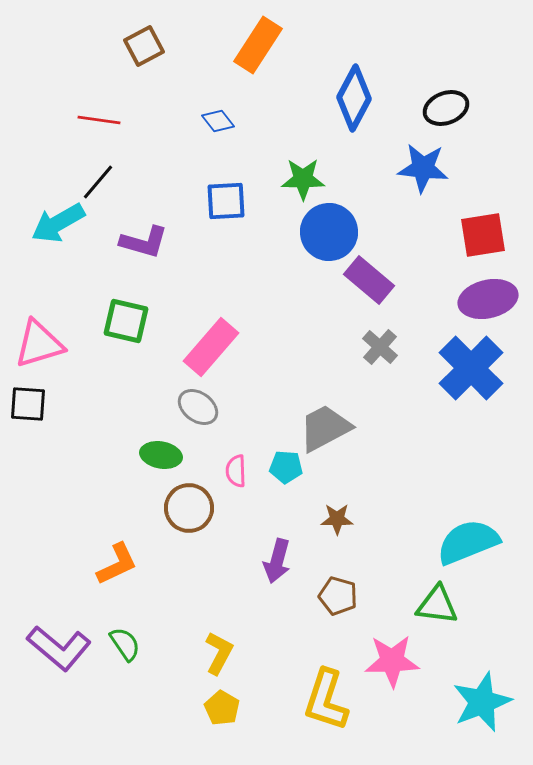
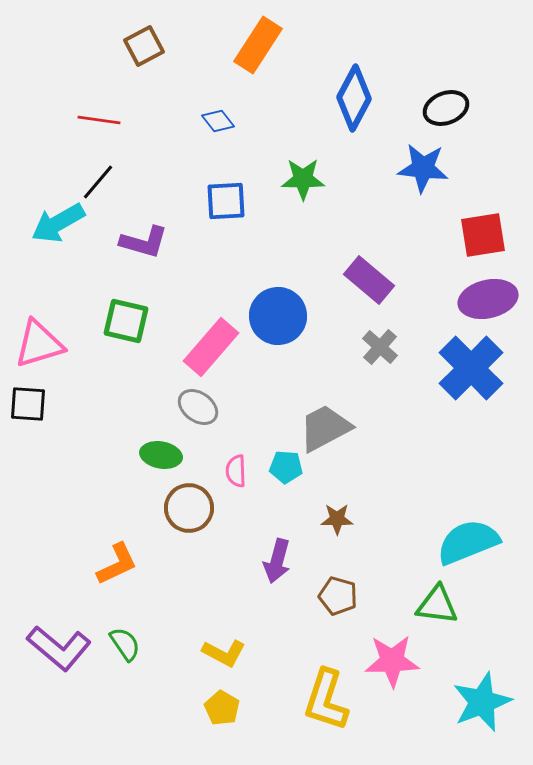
blue circle at (329, 232): moved 51 px left, 84 px down
yellow L-shape at (219, 653): moved 5 px right; rotated 90 degrees clockwise
